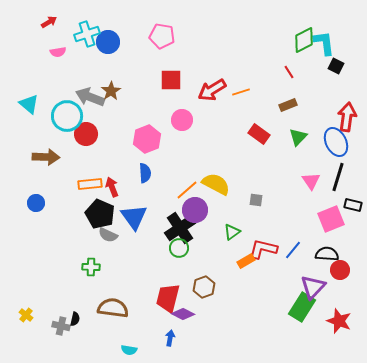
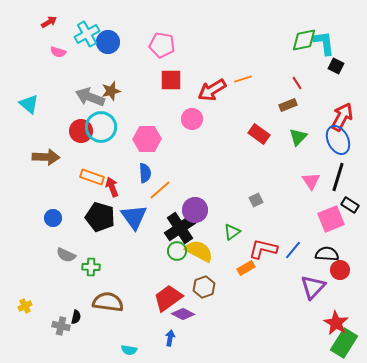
cyan cross at (87, 34): rotated 10 degrees counterclockwise
pink pentagon at (162, 36): moved 9 px down
green diamond at (304, 40): rotated 16 degrees clockwise
pink semicircle at (58, 52): rotated 28 degrees clockwise
red line at (289, 72): moved 8 px right, 11 px down
brown star at (111, 91): rotated 18 degrees clockwise
orange line at (241, 92): moved 2 px right, 13 px up
cyan circle at (67, 116): moved 34 px right, 11 px down
red arrow at (347, 117): moved 5 px left; rotated 20 degrees clockwise
pink circle at (182, 120): moved 10 px right, 1 px up
red circle at (86, 134): moved 5 px left, 3 px up
pink hexagon at (147, 139): rotated 20 degrees clockwise
blue ellipse at (336, 142): moved 2 px right, 2 px up
orange rectangle at (90, 184): moved 2 px right, 7 px up; rotated 25 degrees clockwise
yellow semicircle at (216, 184): moved 17 px left, 67 px down
orange line at (187, 190): moved 27 px left
gray square at (256, 200): rotated 32 degrees counterclockwise
blue circle at (36, 203): moved 17 px right, 15 px down
black rectangle at (353, 205): moved 3 px left; rotated 18 degrees clockwise
black pentagon at (100, 214): moved 3 px down; rotated 8 degrees counterclockwise
gray semicircle at (108, 235): moved 42 px left, 20 px down
green circle at (179, 248): moved 2 px left, 3 px down
orange rectangle at (246, 261): moved 7 px down
red trapezoid at (168, 298): rotated 40 degrees clockwise
green rectangle at (302, 307): moved 42 px right, 36 px down
brown semicircle at (113, 308): moved 5 px left, 6 px up
yellow cross at (26, 315): moved 1 px left, 9 px up; rotated 24 degrees clockwise
black semicircle at (75, 319): moved 1 px right, 2 px up
red star at (339, 321): moved 3 px left, 2 px down; rotated 10 degrees clockwise
